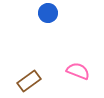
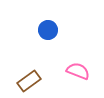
blue circle: moved 17 px down
